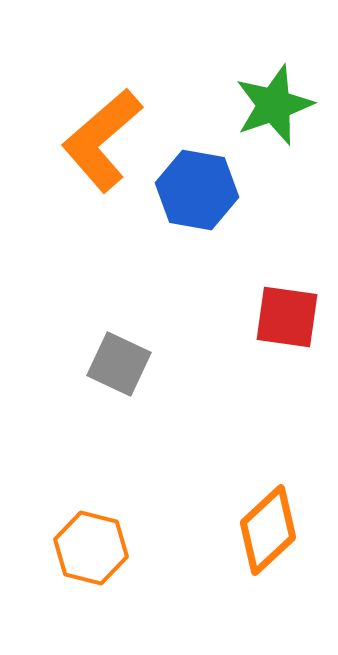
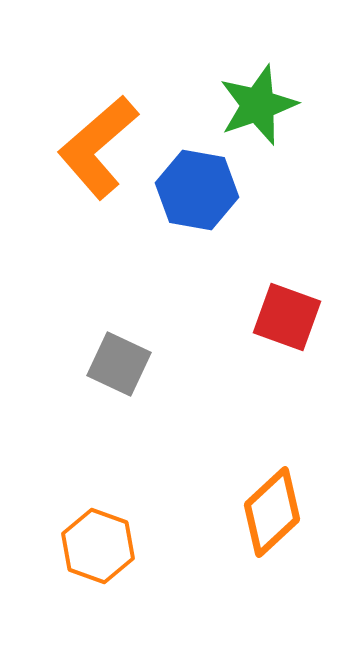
green star: moved 16 px left
orange L-shape: moved 4 px left, 7 px down
red square: rotated 12 degrees clockwise
orange diamond: moved 4 px right, 18 px up
orange hexagon: moved 7 px right, 2 px up; rotated 6 degrees clockwise
